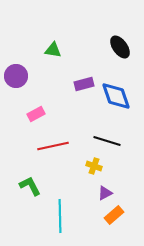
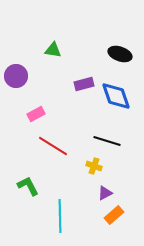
black ellipse: moved 7 px down; rotated 35 degrees counterclockwise
red line: rotated 44 degrees clockwise
green L-shape: moved 2 px left
